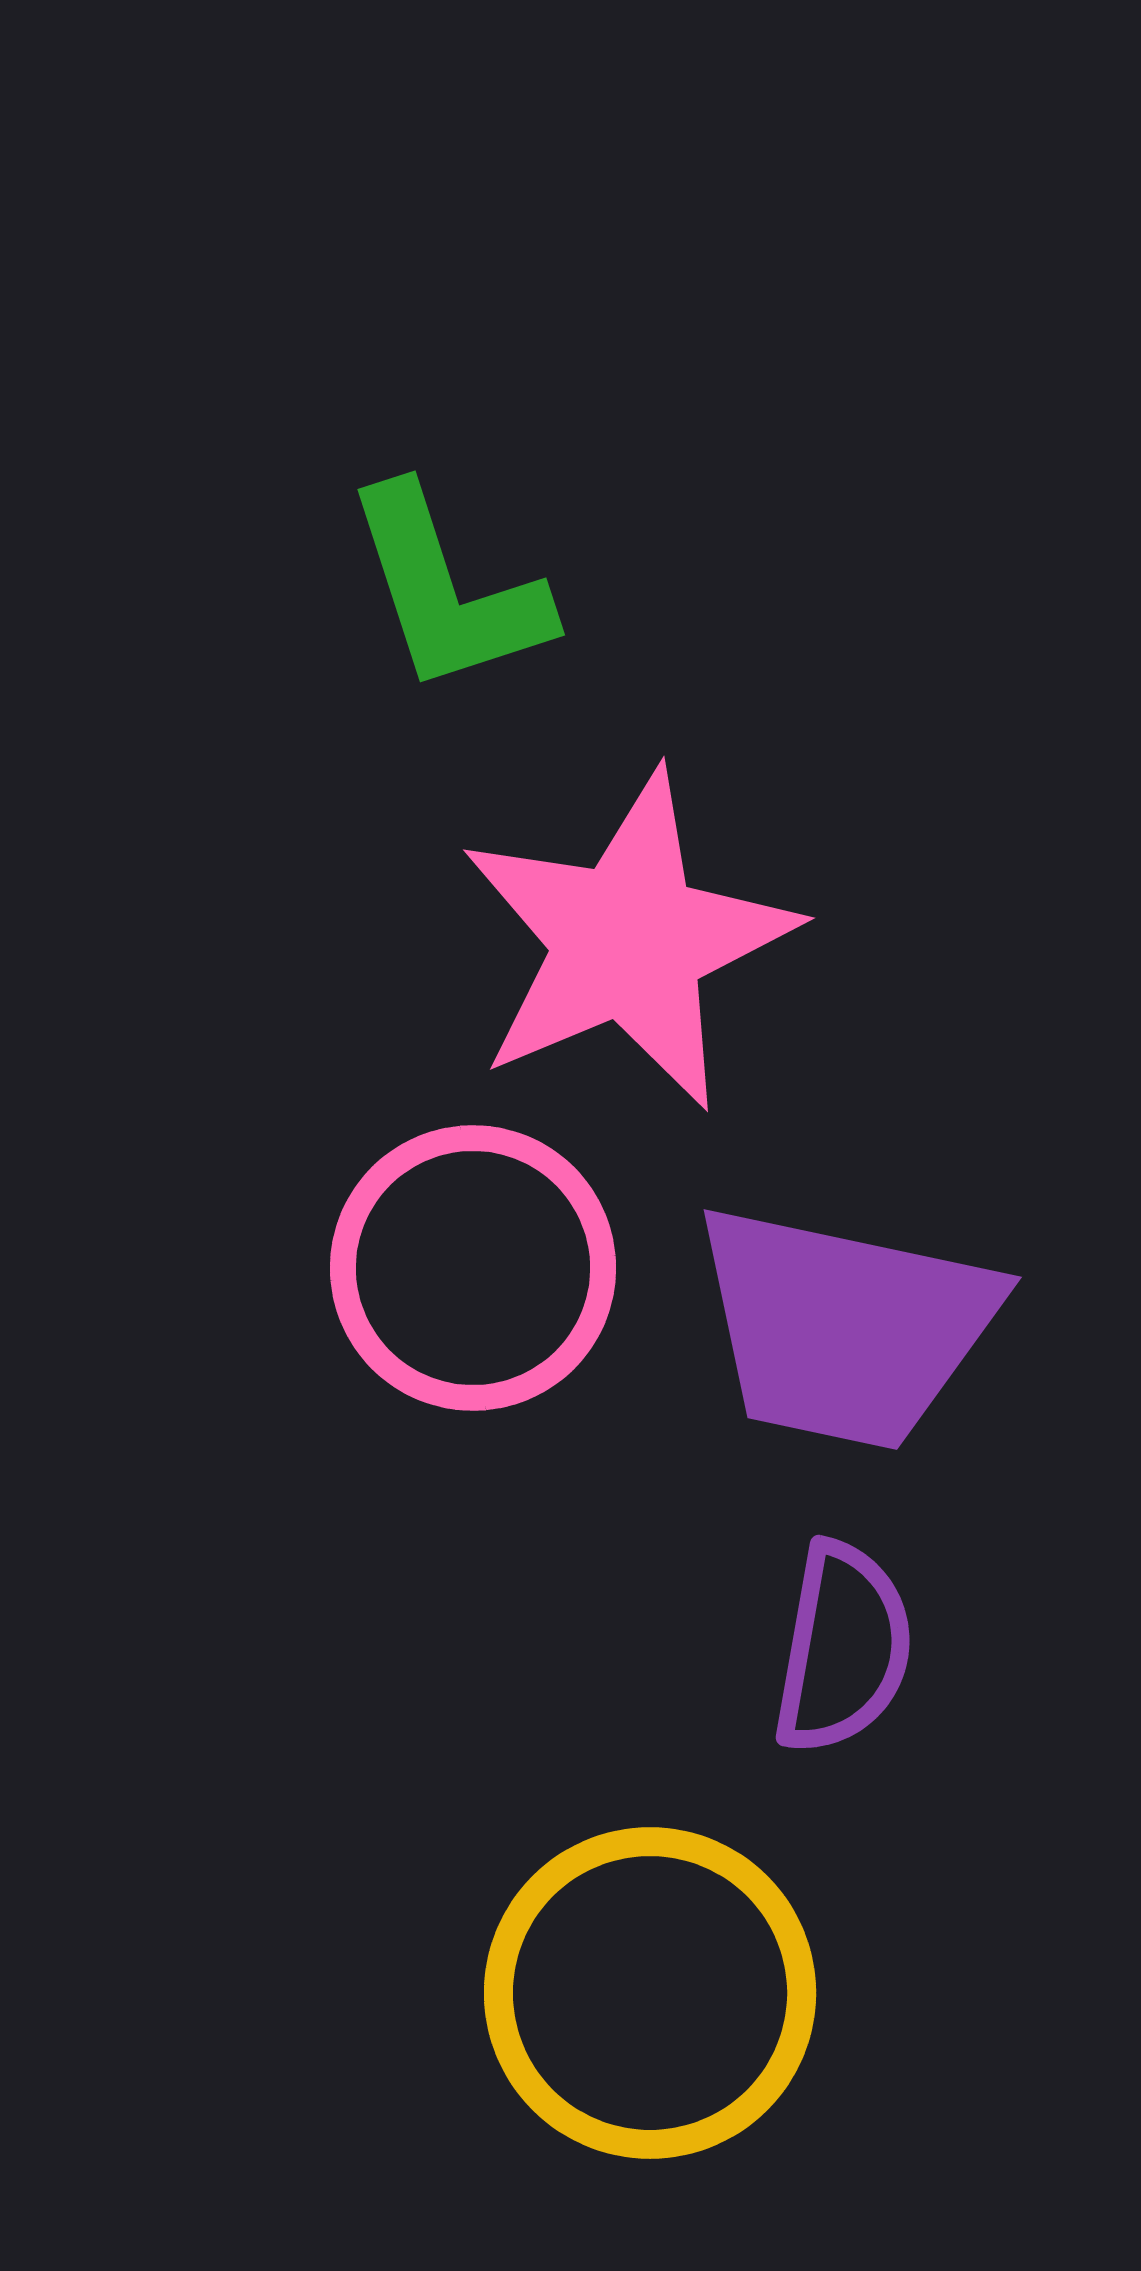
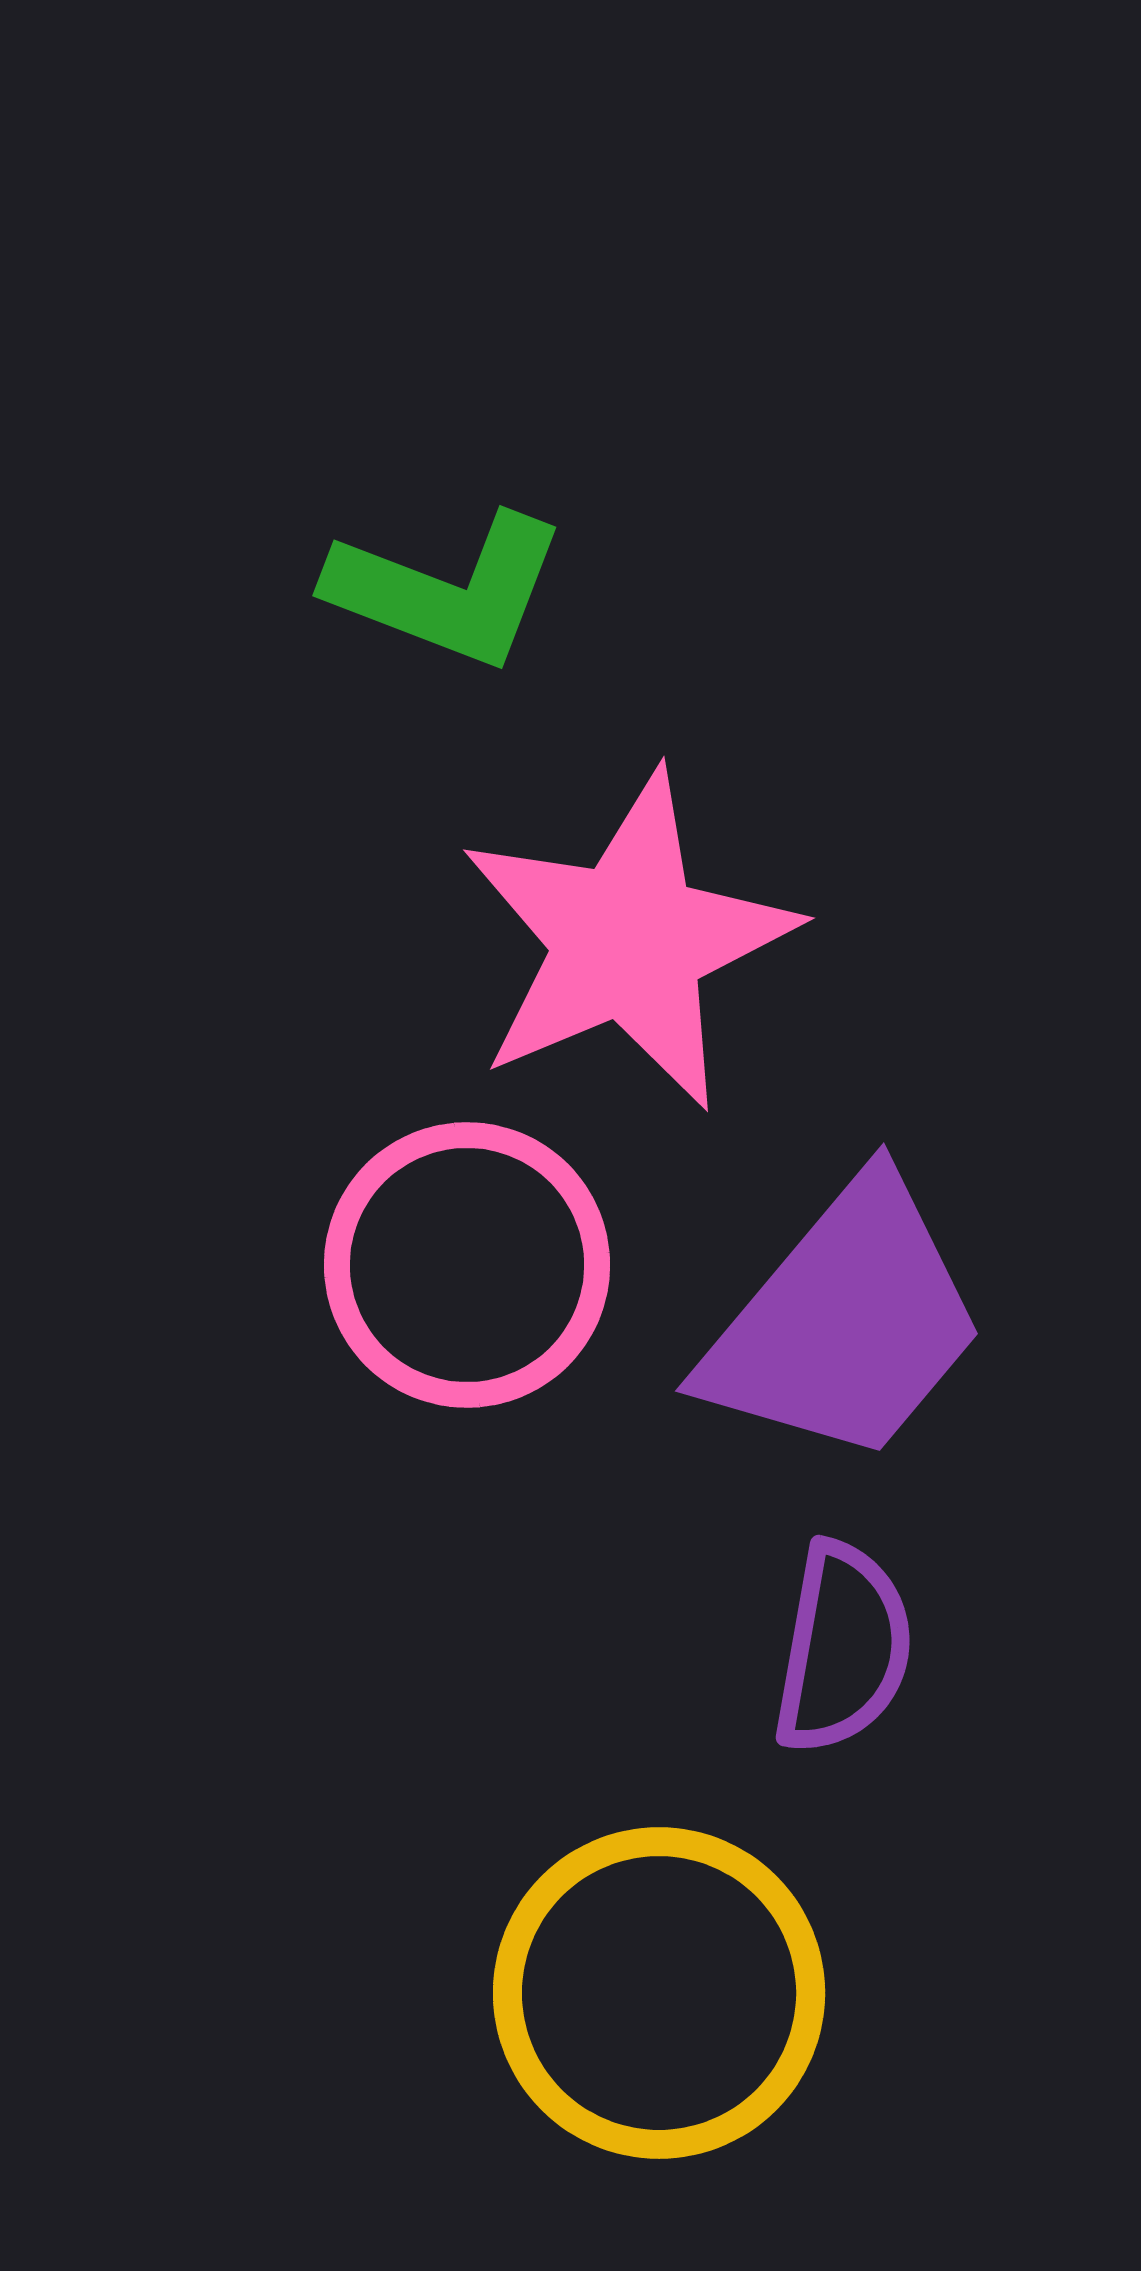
green L-shape: rotated 51 degrees counterclockwise
pink circle: moved 6 px left, 3 px up
purple trapezoid: moved 5 px up; rotated 62 degrees counterclockwise
yellow circle: moved 9 px right
